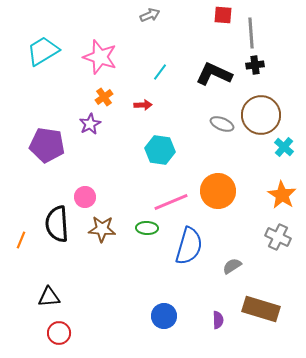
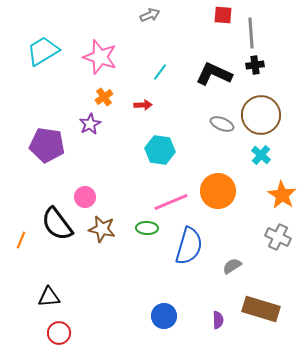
cyan cross: moved 23 px left, 8 px down
black semicircle: rotated 33 degrees counterclockwise
brown star: rotated 8 degrees clockwise
